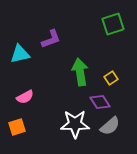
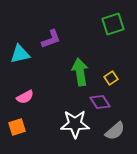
gray semicircle: moved 5 px right, 5 px down
